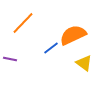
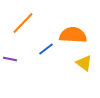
orange semicircle: rotated 28 degrees clockwise
blue line: moved 5 px left, 1 px down
